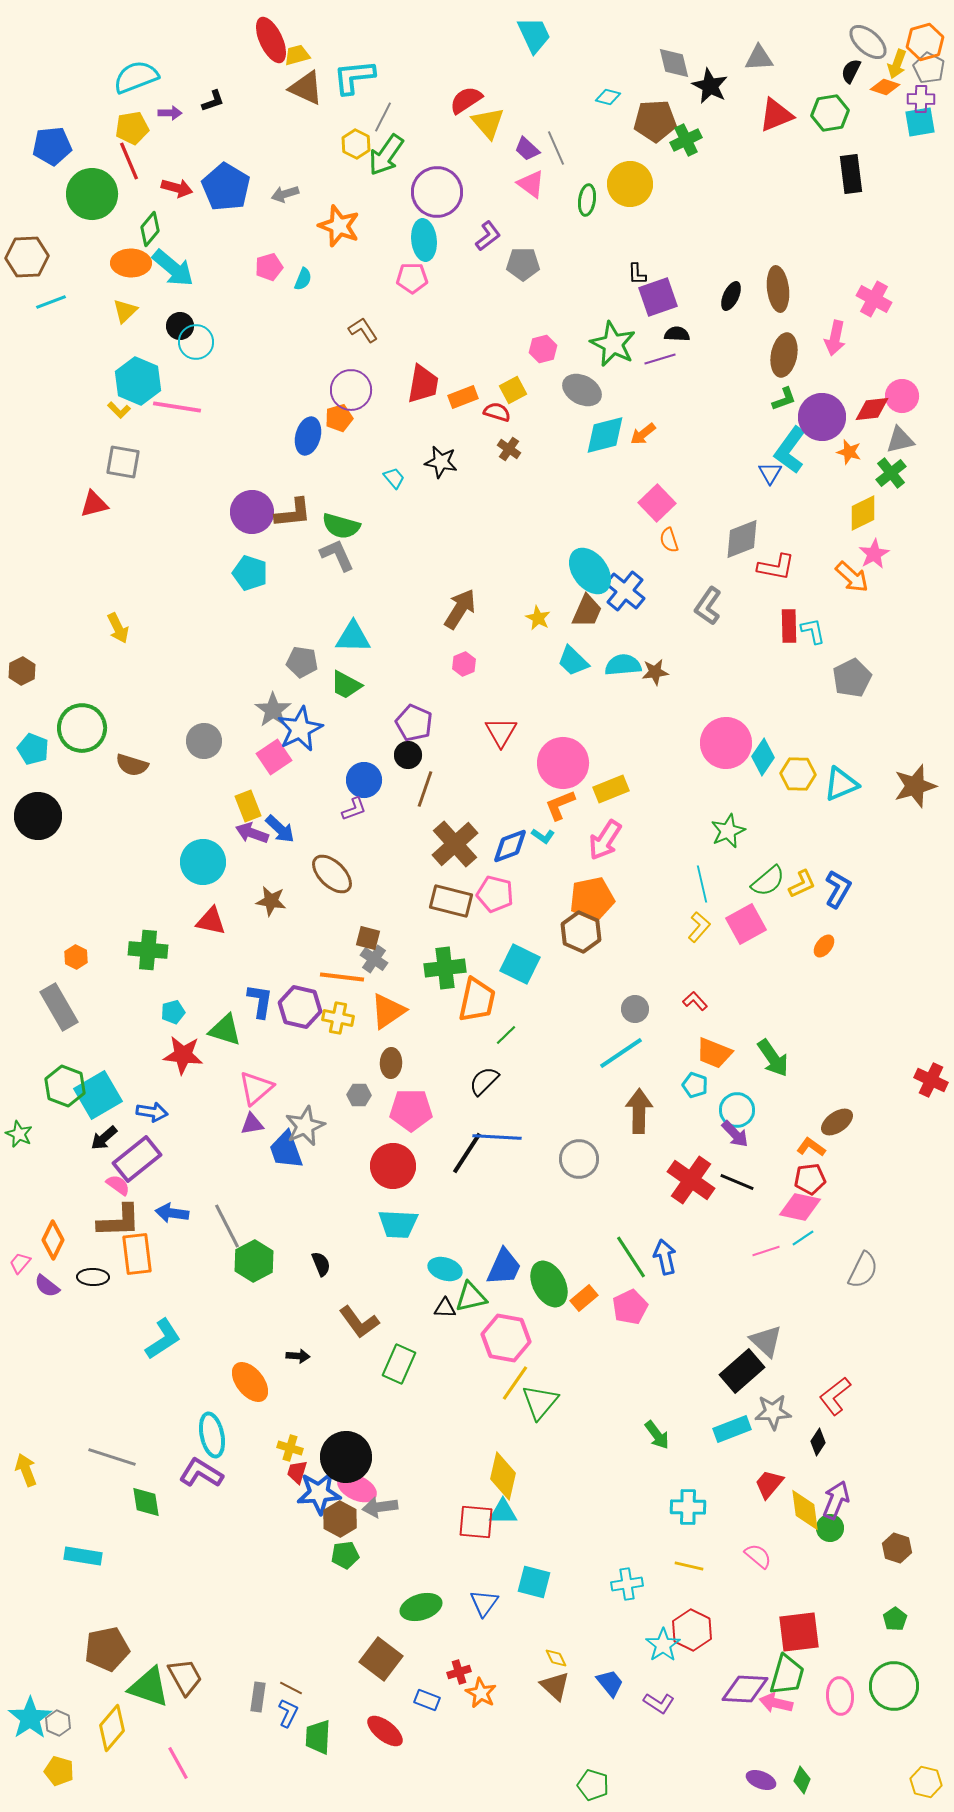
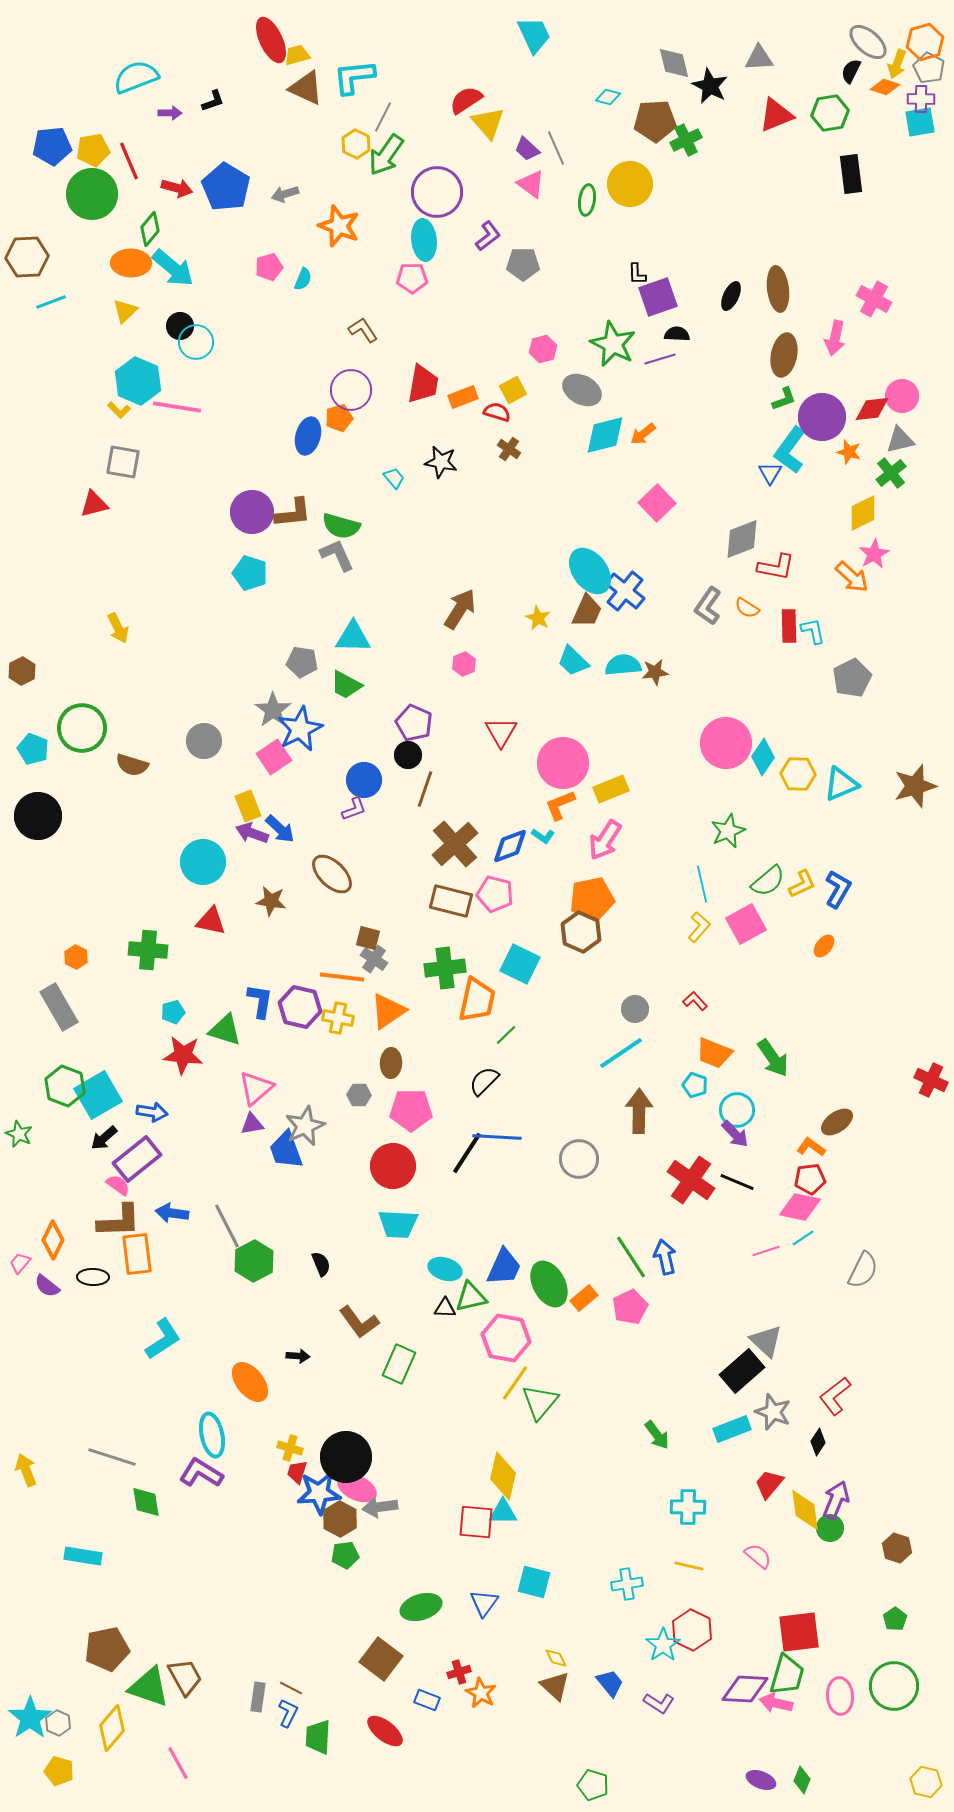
yellow pentagon at (132, 128): moved 39 px left, 22 px down
orange semicircle at (669, 540): moved 78 px right, 68 px down; rotated 40 degrees counterclockwise
gray star at (773, 1412): rotated 24 degrees clockwise
